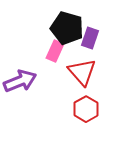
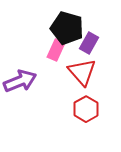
purple rectangle: moved 1 px left, 5 px down; rotated 10 degrees clockwise
pink rectangle: moved 1 px right, 1 px up
